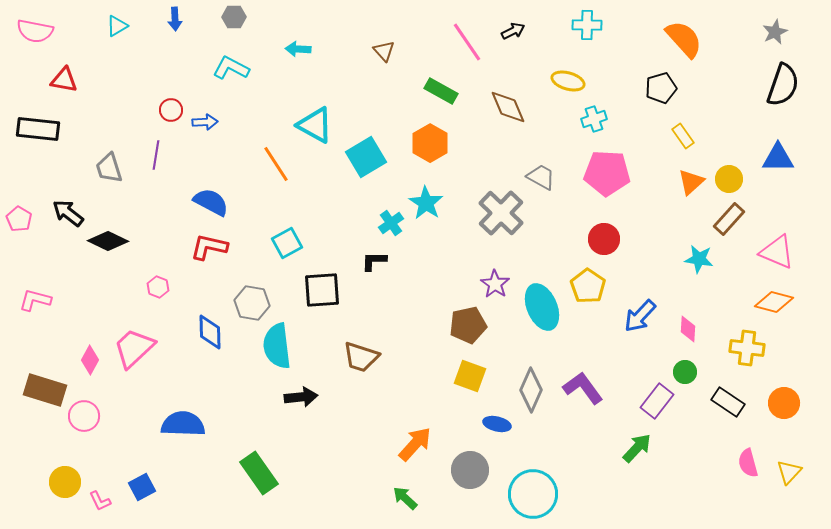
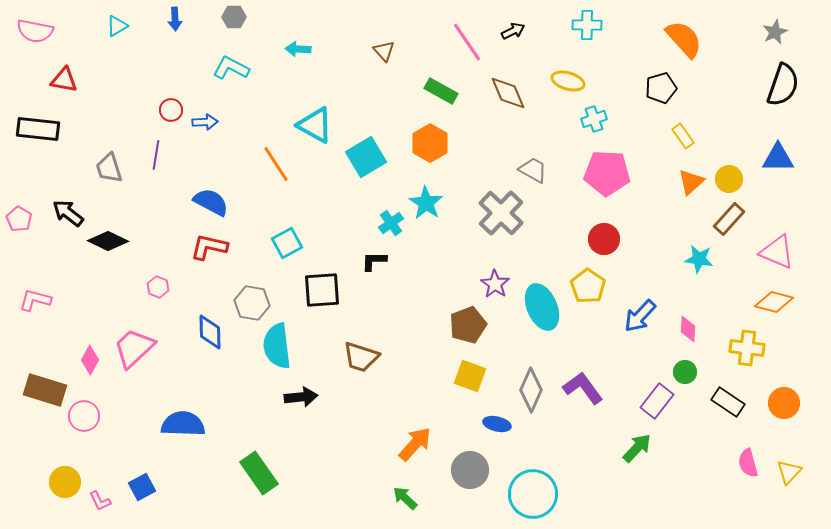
brown diamond at (508, 107): moved 14 px up
gray trapezoid at (541, 177): moved 8 px left, 7 px up
brown pentagon at (468, 325): rotated 9 degrees counterclockwise
